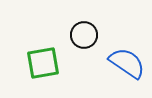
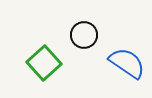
green square: moved 1 px right; rotated 32 degrees counterclockwise
